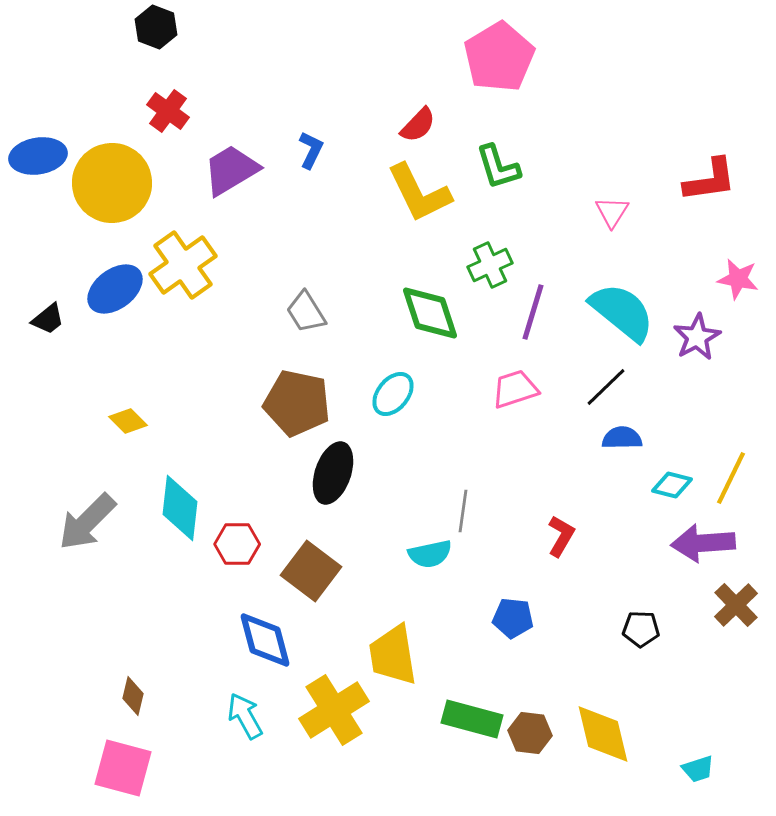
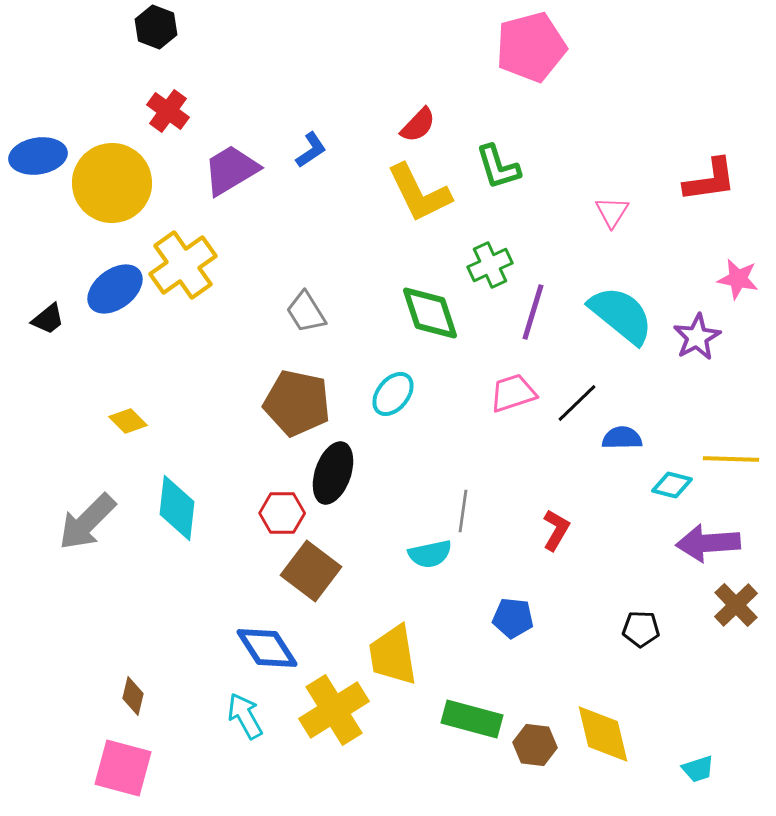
pink pentagon at (499, 57): moved 32 px right, 10 px up; rotated 16 degrees clockwise
blue L-shape at (311, 150): rotated 30 degrees clockwise
cyan semicircle at (622, 312): moved 1 px left, 3 px down
black line at (606, 387): moved 29 px left, 16 px down
pink trapezoid at (515, 389): moved 2 px left, 4 px down
yellow line at (731, 478): moved 19 px up; rotated 66 degrees clockwise
cyan diamond at (180, 508): moved 3 px left
red L-shape at (561, 536): moved 5 px left, 6 px up
purple arrow at (703, 543): moved 5 px right
red hexagon at (237, 544): moved 45 px right, 31 px up
blue diamond at (265, 640): moved 2 px right, 8 px down; rotated 18 degrees counterclockwise
brown hexagon at (530, 733): moved 5 px right, 12 px down
